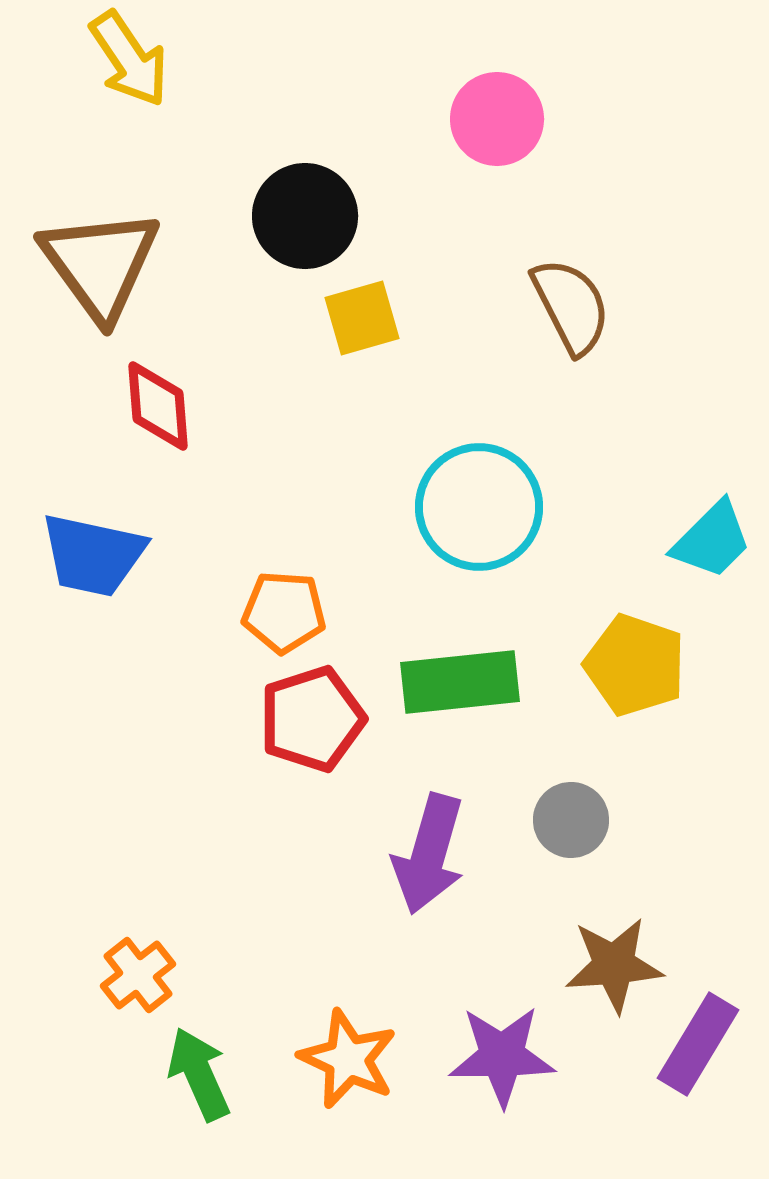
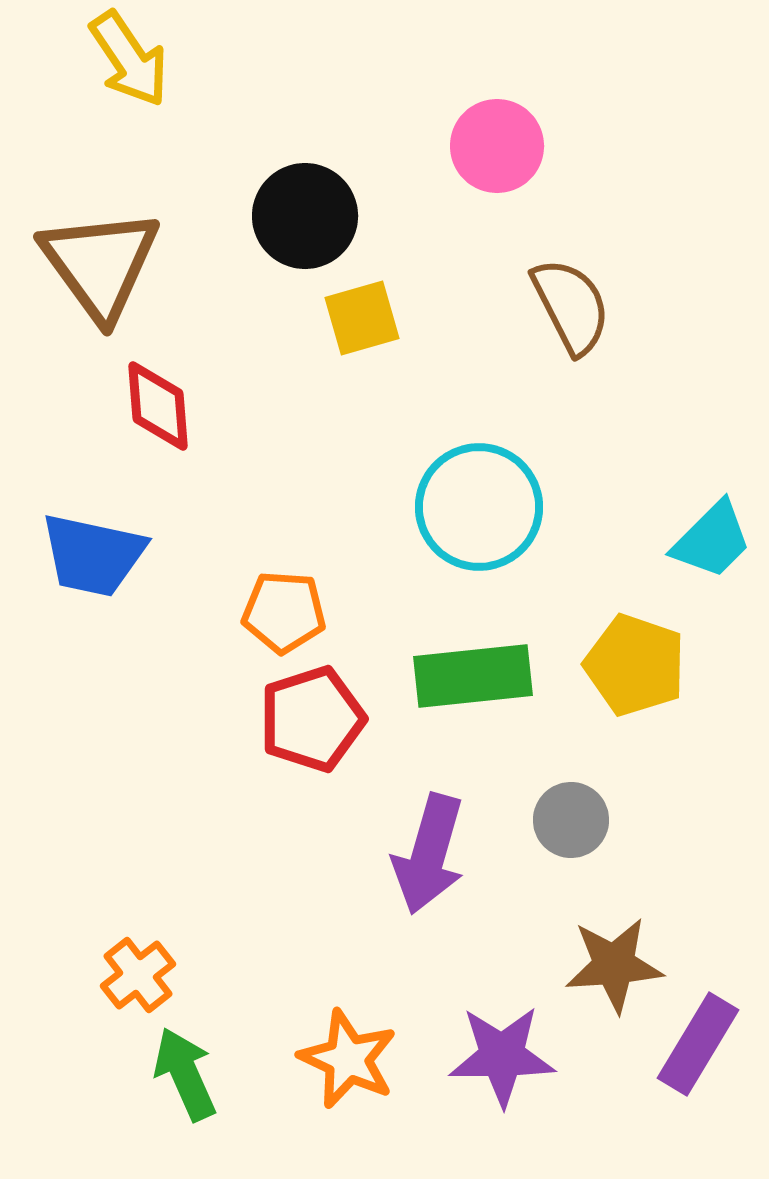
pink circle: moved 27 px down
green rectangle: moved 13 px right, 6 px up
green arrow: moved 14 px left
